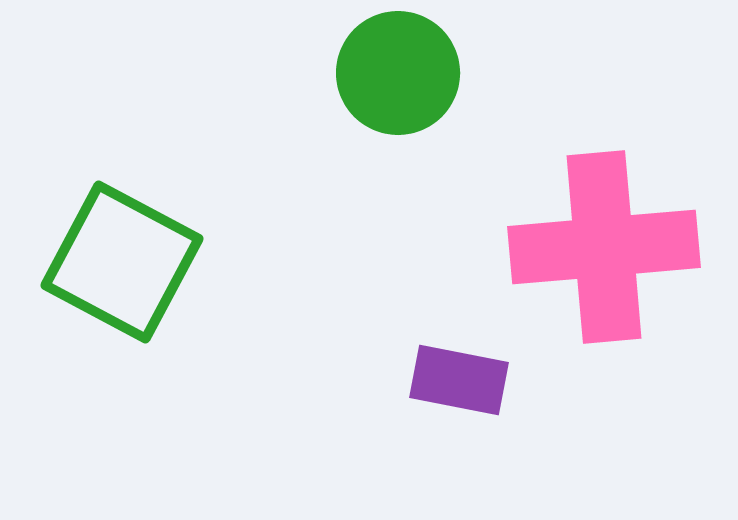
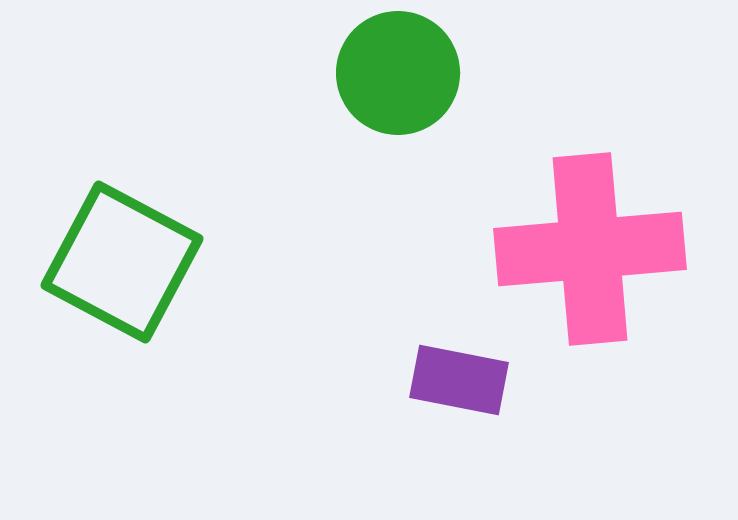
pink cross: moved 14 px left, 2 px down
